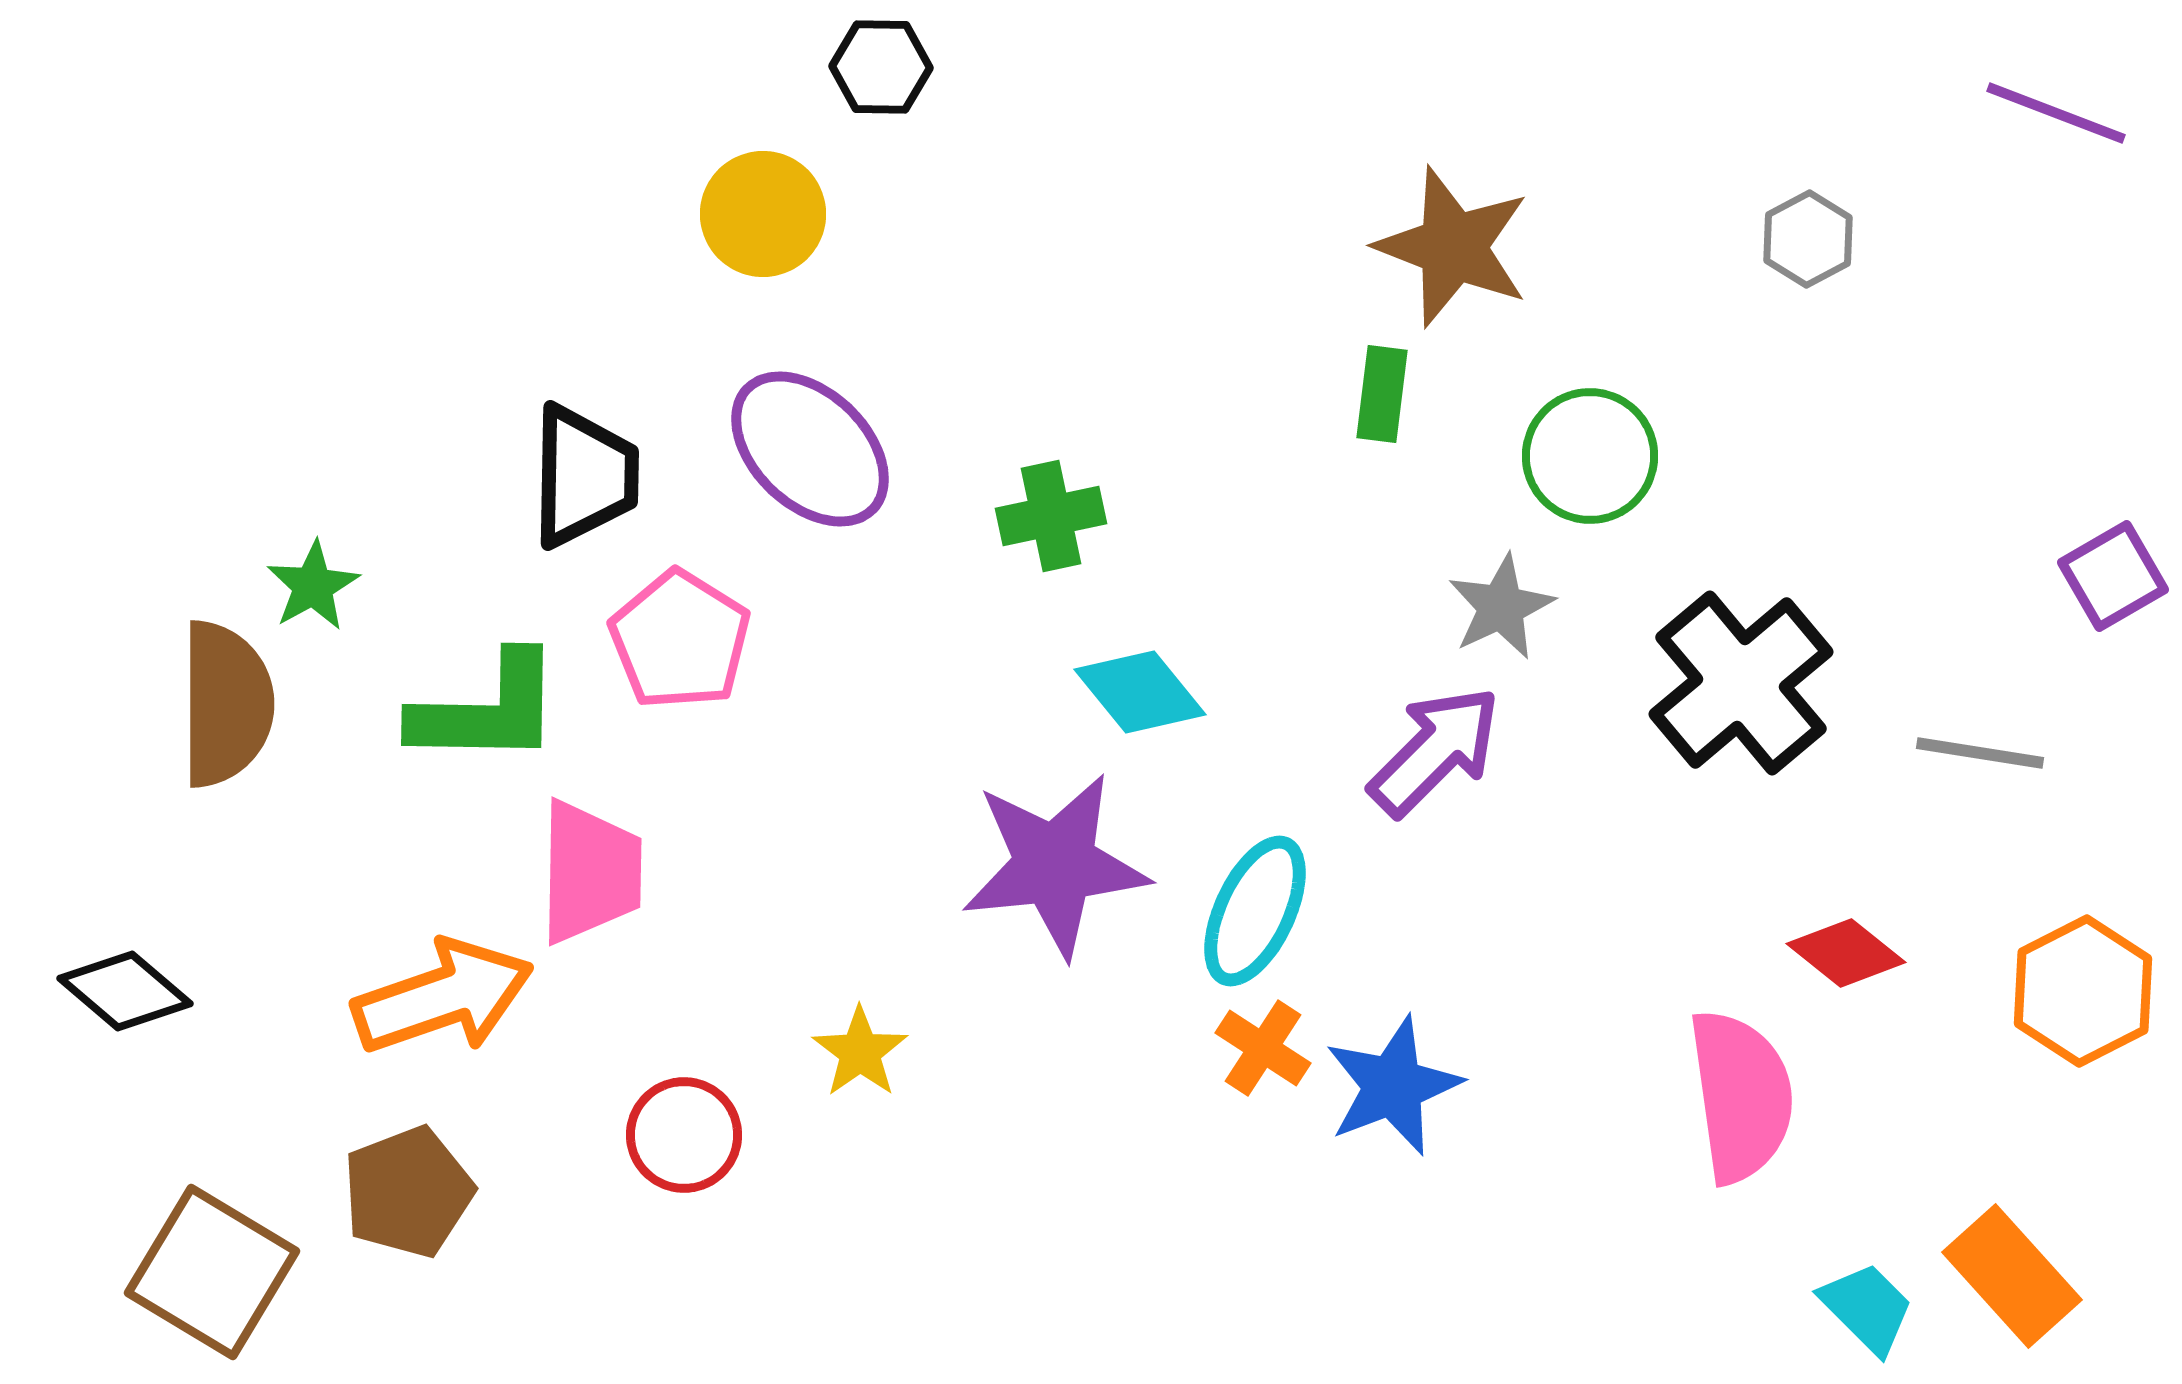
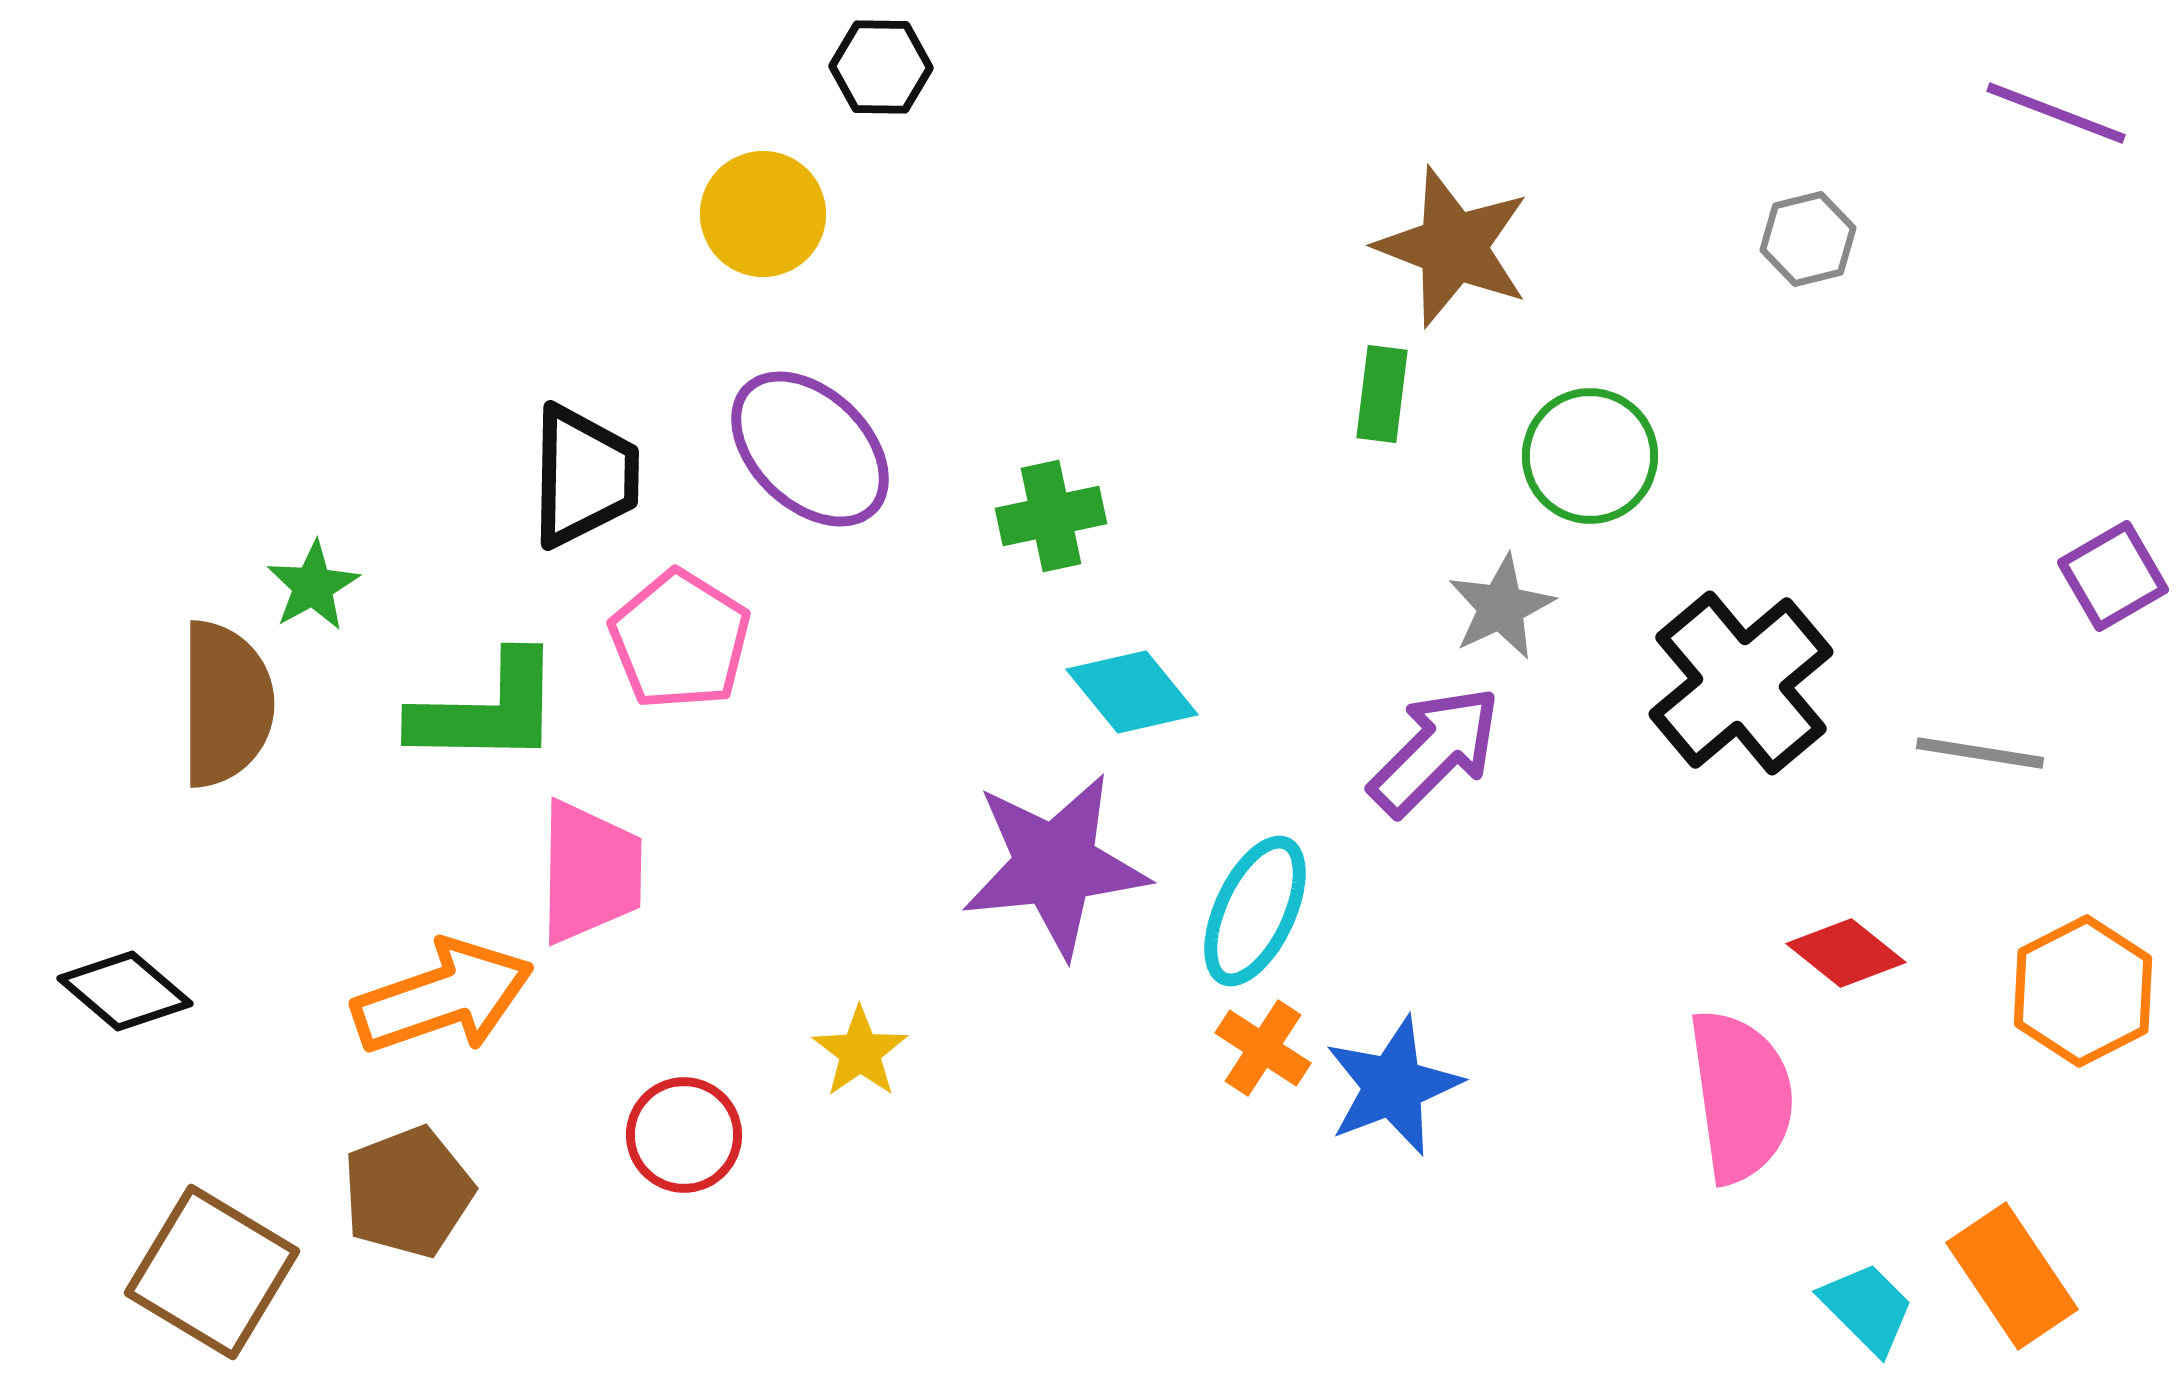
gray hexagon: rotated 14 degrees clockwise
cyan diamond: moved 8 px left
orange rectangle: rotated 8 degrees clockwise
